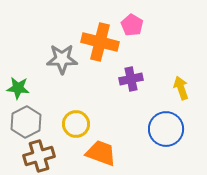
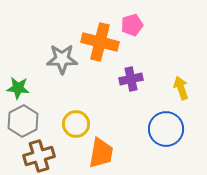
pink pentagon: rotated 25 degrees clockwise
gray hexagon: moved 3 px left, 1 px up
orange trapezoid: rotated 80 degrees clockwise
